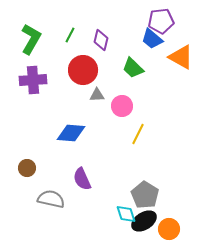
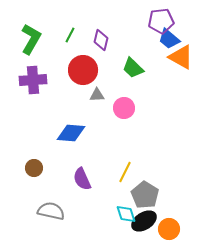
blue trapezoid: moved 17 px right
pink circle: moved 2 px right, 2 px down
yellow line: moved 13 px left, 38 px down
brown circle: moved 7 px right
gray semicircle: moved 12 px down
